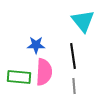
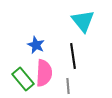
blue star: rotated 24 degrees clockwise
pink semicircle: moved 1 px down
green rectangle: moved 4 px right, 2 px down; rotated 45 degrees clockwise
gray line: moved 6 px left
